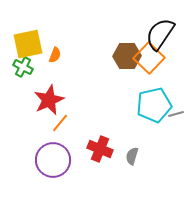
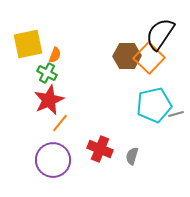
green cross: moved 24 px right, 6 px down
